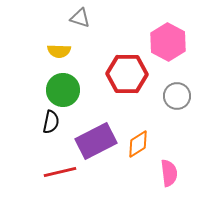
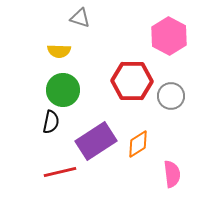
pink hexagon: moved 1 px right, 6 px up
red hexagon: moved 5 px right, 7 px down
gray circle: moved 6 px left
purple rectangle: rotated 6 degrees counterclockwise
pink semicircle: moved 3 px right, 1 px down
